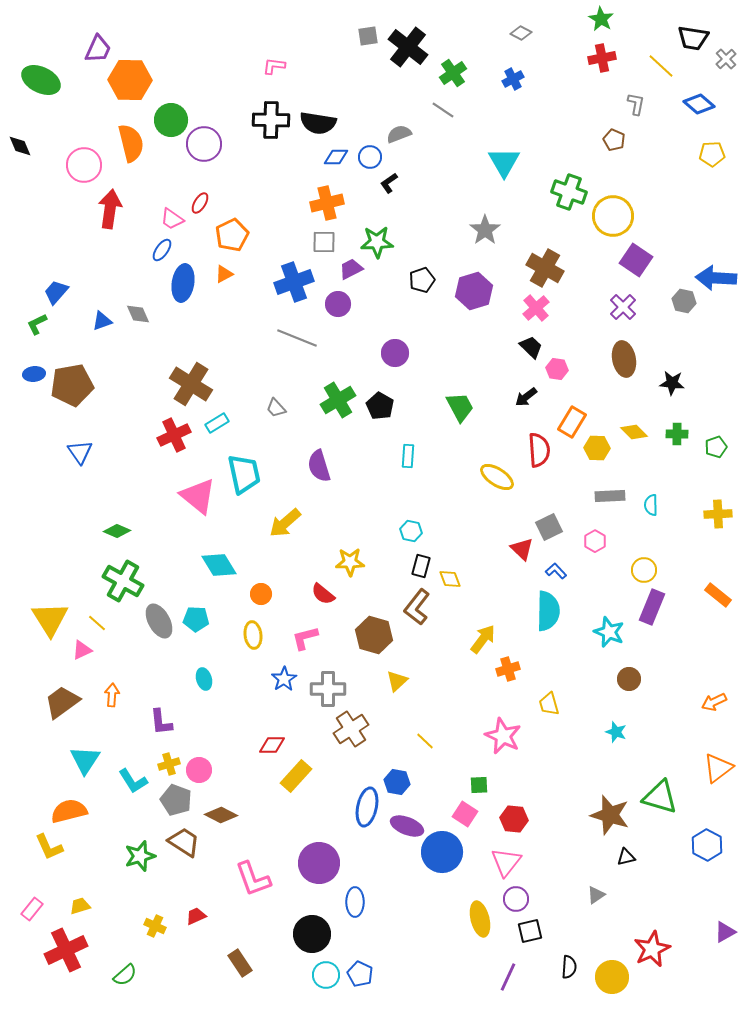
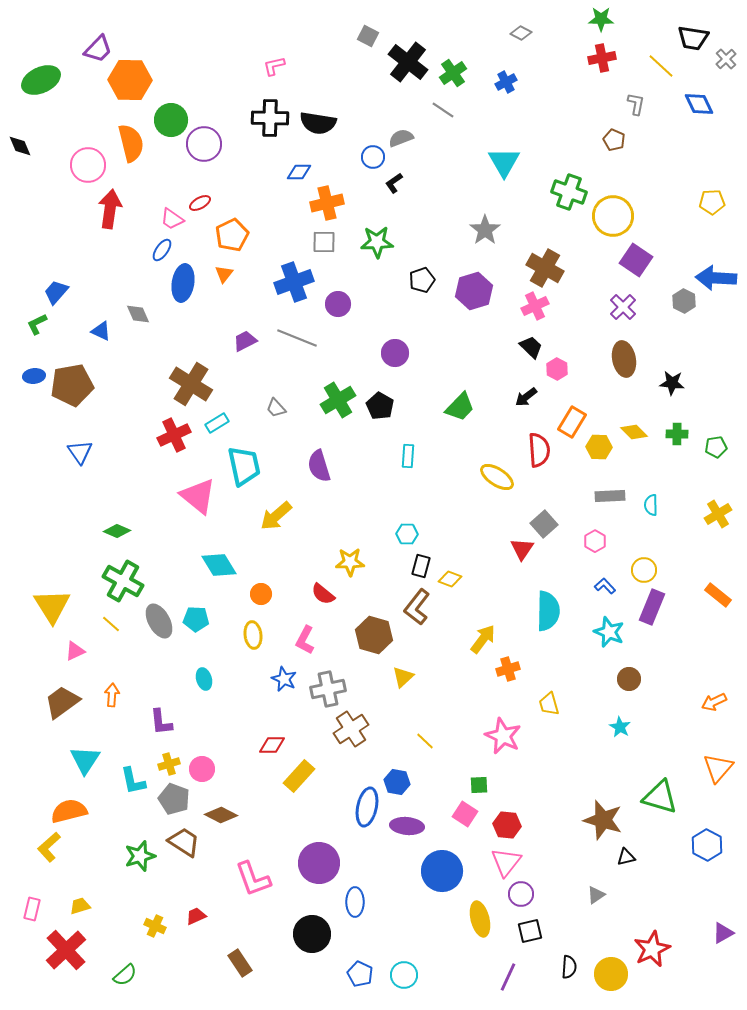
green star at (601, 19): rotated 30 degrees counterclockwise
gray square at (368, 36): rotated 35 degrees clockwise
black cross at (408, 47): moved 15 px down
purple trapezoid at (98, 49): rotated 20 degrees clockwise
pink L-shape at (274, 66): rotated 20 degrees counterclockwise
blue cross at (513, 79): moved 7 px left, 3 px down
green ellipse at (41, 80): rotated 51 degrees counterclockwise
blue diamond at (699, 104): rotated 24 degrees clockwise
black cross at (271, 120): moved 1 px left, 2 px up
gray semicircle at (399, 134): moved 2 px right, 4 px down
yellow pentagon at (712, 154): moved 48 px down
blue diamond at (336, 157): moved 37 px left, 15 px down
blue circle at (370, 157): moved 3 px right
pink circle at (84, 165): moved 4 px right
black L-shape at (389, 183): moved 5 px right
red ellipse at (200, 203): rotated 30 degrees clockwise
purple trapezoid at (351, 269): moved 106 px left, 72 px down
orange triangle at (224, 274): rotated 24 degrees counterclockwise
gray hexagon at (684, 301): rotated 15 degrees clockwise
pink cross at (536, 308): moved 1 px left, 2 px up; rotated 16 degrees clockwise
blue triangle at (102, 321): moved 1 px left, 10 px down; rotated 45 degrees clockwise
pink hexagon at (557, 369): rotated 20 degrees clockwise
blue ellipse at (34, 374): moved 2 px down
green trapezoid at (460, 407): rotated 72 degrees clockwise
green pentagon at (716, 447): rotated 10 degrees clockwise
yellow hexagon at (597, 448): moved 2 px right, 1 px up
cyan trapezoid at (244, 474): moved 8 px up
yellow cross at (718, 514): rotated 28 degrees counterclockwise
yellow arrow at (285, 523): moved 9 px left, 7 px up
gray square at (549, 527): moved 5 px left, 3 px up; rotated 16 degrees counterclockwise
cyan hexagon at (411, 531): moved 4 px left, 3 px down; rotated 10 degrees counterclockwise
red triangle at (522, 549): rotated 20 degrees clockwise
blue L-shape at (556, 571): moved 49 px right, 15 px down
yellow diamond at (450, 579): rotated 50 degrees counterclockwise
yellow triangle at (50, 619): moved 2 px right, 13 px up
yellow line at (97, 623): moved 14 px right, 1 px down
pink L-shape at (305, 638): moved 2 px down; rotated 48 degrees counterclockwise
pink triangle at (82, 650): moved 7 px left, 1 px down
blue star at (284, 679): rotated 15 degrees counterclockwise
yellow triangle at (397, 681): moved 6 px right, 4 px up
gray cross at (328, 689): rotated 12 degrees counterclockwise
cyan star at (616, 732): moved 4 px right, 5 px up; rotated 10 degrees clockwise
orange triangle at (718, 768): rotated 12 degrees counterclockwise
pink circle at (199, 770): moved 3 px right, 1 px up
yellow rectangle at (296, 776): moved 3 px right
cyan L-shape at (133, 781): rotated 20 degrees clockwise
gray pentagon at (176, 800): moved 2 px left, 1 px up
brown star at (610, 815): moved 7 px left, 5 px down
red hexagon at (514, 819): moved 7 px left, 6 px down
purple ellipse at (407, 826): rotated 16 degrees counterclockwise
yellow L-shape at (49, 847): rotated 72 degrees clockwise
blue circle at (442, 852): moved 19 px down
purple circle at (516, 899): moved 5 px right, 5 px up
pink rectangle at (32, 909): rotated 25 degrees counterclockwise
purple triangle at (725, 932): moved 2 px left, 1 px down
red cross at (66, 950): rotated 18 degrees counterclockwise
cyan circle at (326, 975): moved 78 px right
yellow circle at (612, 977): moved 1 px left, 3 px up
